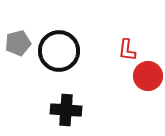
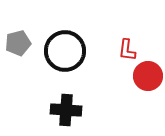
black circle: moved 6 px right
